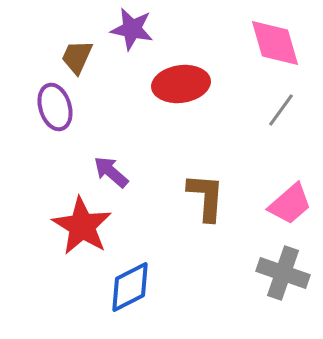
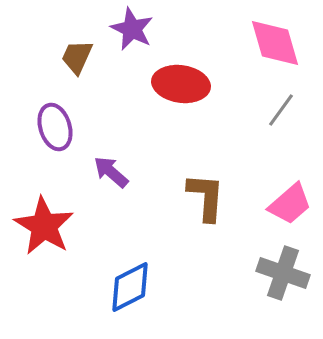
purple star: rotated 15 degrees clockwise
red ellipse: rotated 16 degrees clockwise
purple ellipse: moved 20 px down
red star: moved 38 px left
